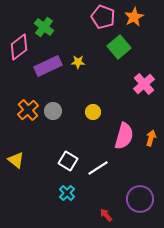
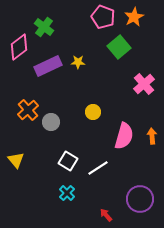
gray circle: moved 2 px left, 11 px down
orange arrow: moved 1 px right, 2 px up; rotated 21 degrees counterclockwise
yellow triangle: rotated 12 degrees clockwise
